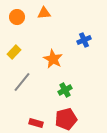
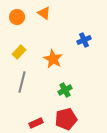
orange triangle: rotated 40 degrees clockwise
yellow rectangle: moved 5 px right
gray line: rotated 25 degrees counterclockwise
red rectangle: rotated 40 degrees counterclockwise
